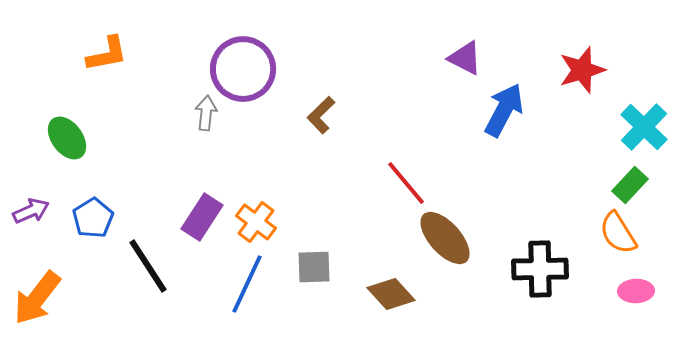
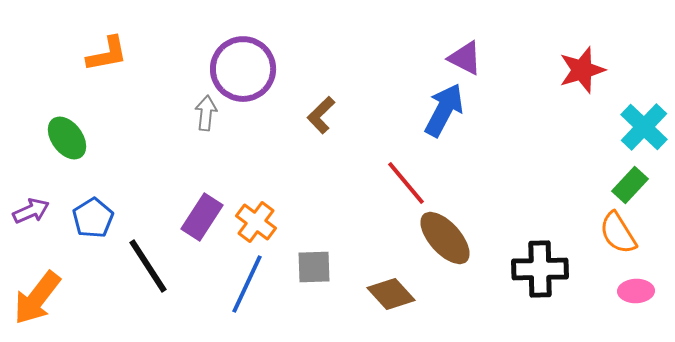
blue arrow: moved 60 px left
